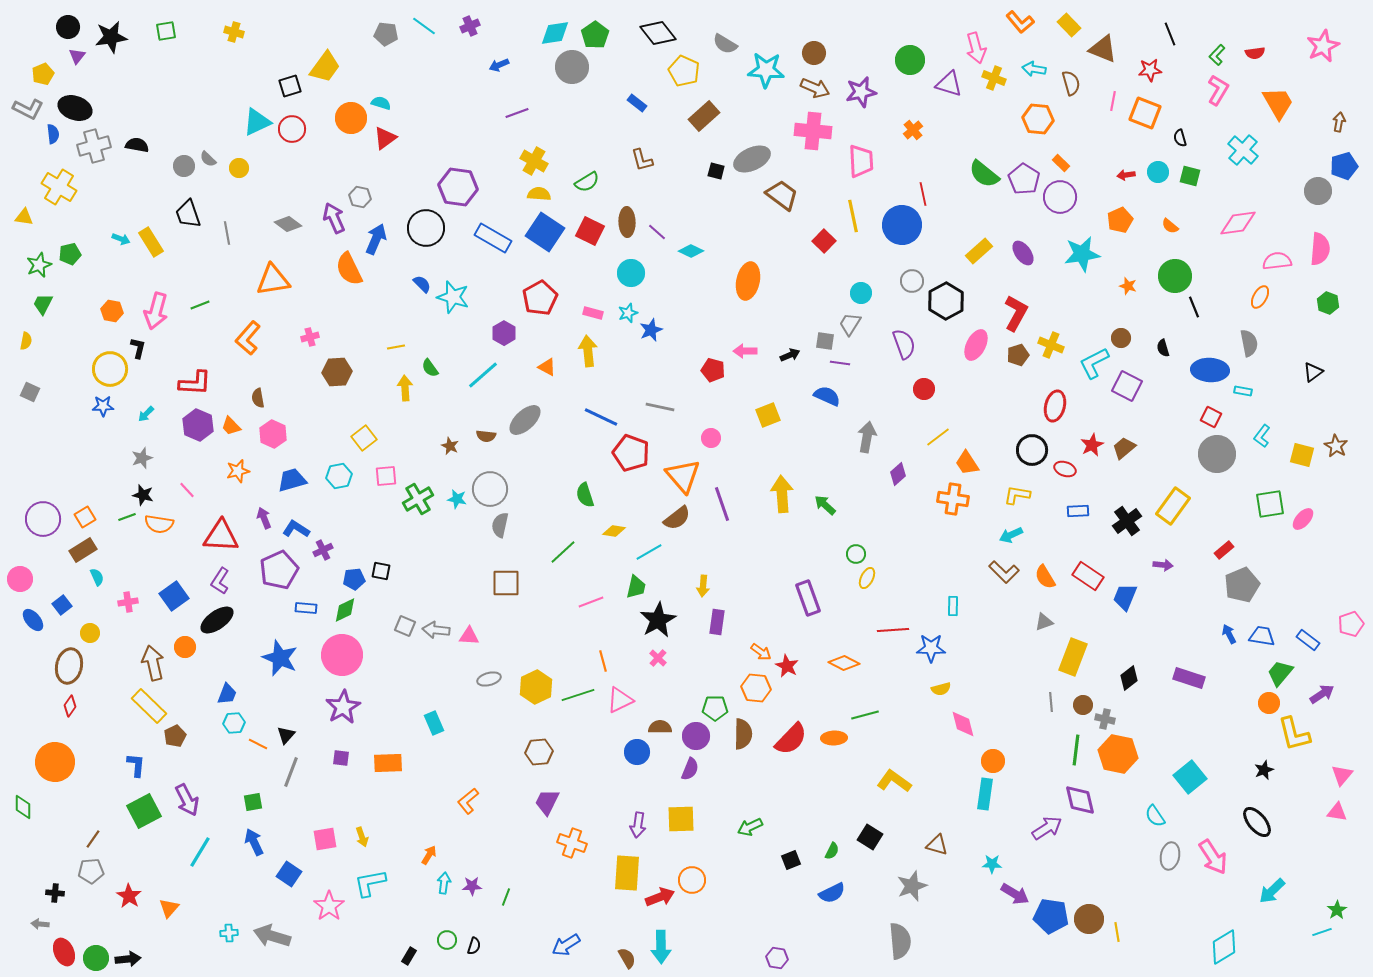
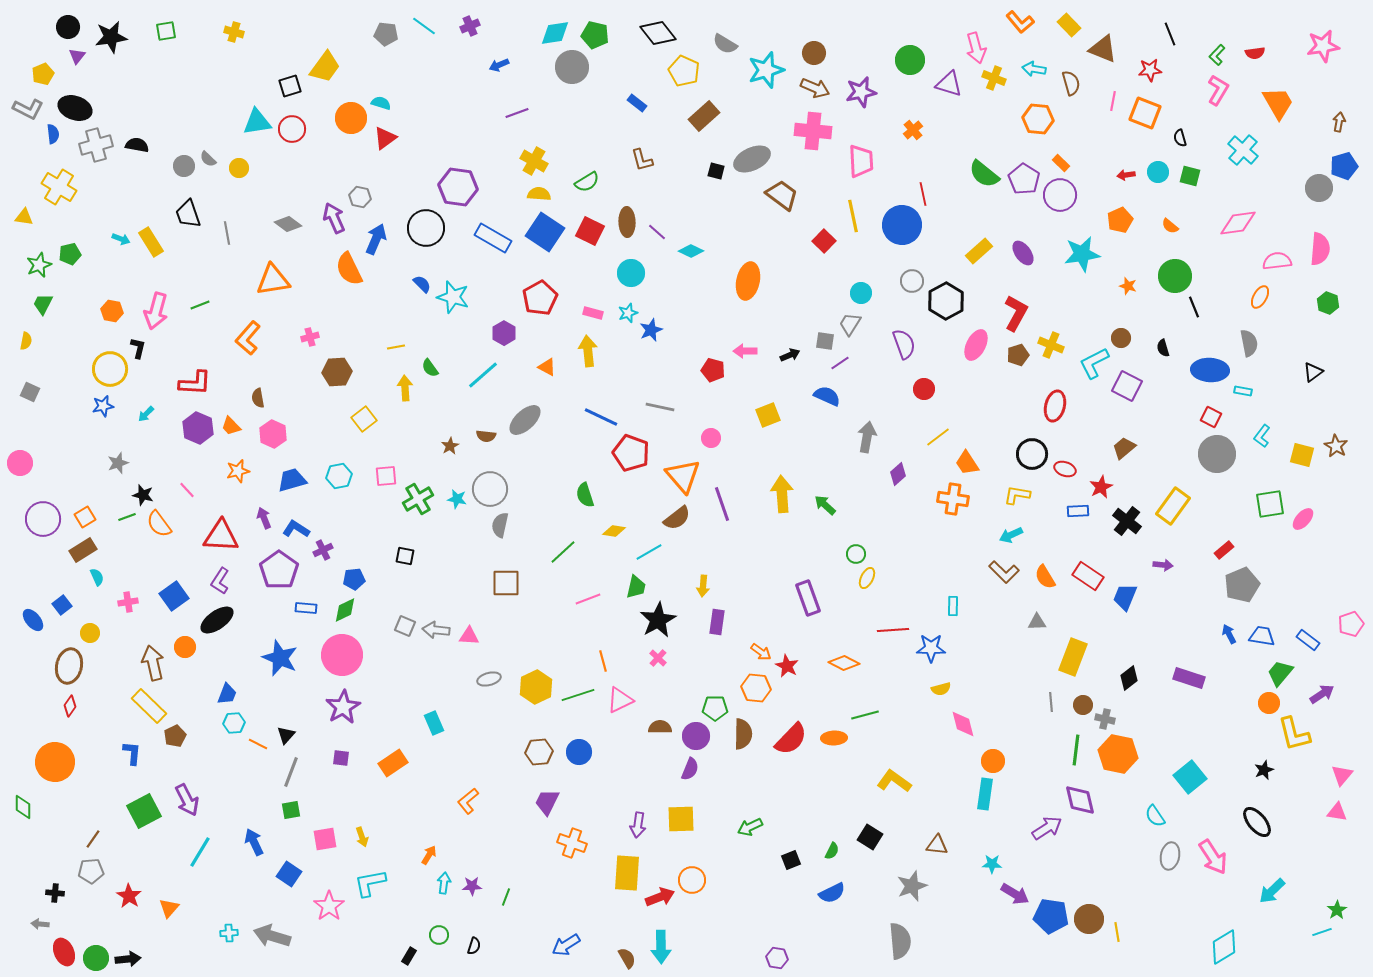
green pentagon at (595, 35): rotated 24 degrees counterclockwise
pink star at (1323, 46): rotated 16 degrees clockwise
cyan star at (766, 70): rotated 21 degrees counterclockwise
cyan triangle at (257, 122): rotated 16 degrees clockwise
gray cross at (94, 146): moved 2 px right, 1 px up
gray circle at (1318, 191): moved 1 px right, 3 px up
purple circle at (1060, 197): moved 2 px up
purple line at (840, 363): rotated 42 degrees counterclockwise
blue star at (103, 406): rotated 10 degrees counterclockwise
purple hexagon at (198, 425): moved 3 px down
yellow square at (364, 438): moved 19 px up
red star at (1092, 445): moved 9 px right, 42 px down
brown star at (450, 446): rotated 18 degrees clockwise
black circle at (1032, 450): moved 4 px down
gray star at (142, 458): moved 24 px left, 5 px down
black cross at (1127, 521): rotated 16 degrees counterclockwise
orange semicircle at (159, 524): rotated 44 degrees clockwise
purple pentagon at (279, 570): rotated 12 degrees counterclockwise
black square at (381, 571): moved 24 px right, 15 px up
pink circle at (20, 579): moved 116 px up
pink line at (591, 602): moved 3 px left, 3 px up
gray triangle at (1044, 622): moved 7 px left; rotated 18 degrees clockwise
blue circle at (637, 752): moved 58 px left
orange rectangle at (388, 763): moved 5 px right; rotated 32 degrees counterclockwise
blue L-shape at (136, 765): moved 4 px left, 12 px up
green square at (253, 802): moved 38 px right, 8 px down
brown triangle at (937, 845): rotated 10 degrees counterclockwise
green circle at (447, 940): moved 8 px left, 5 px up
